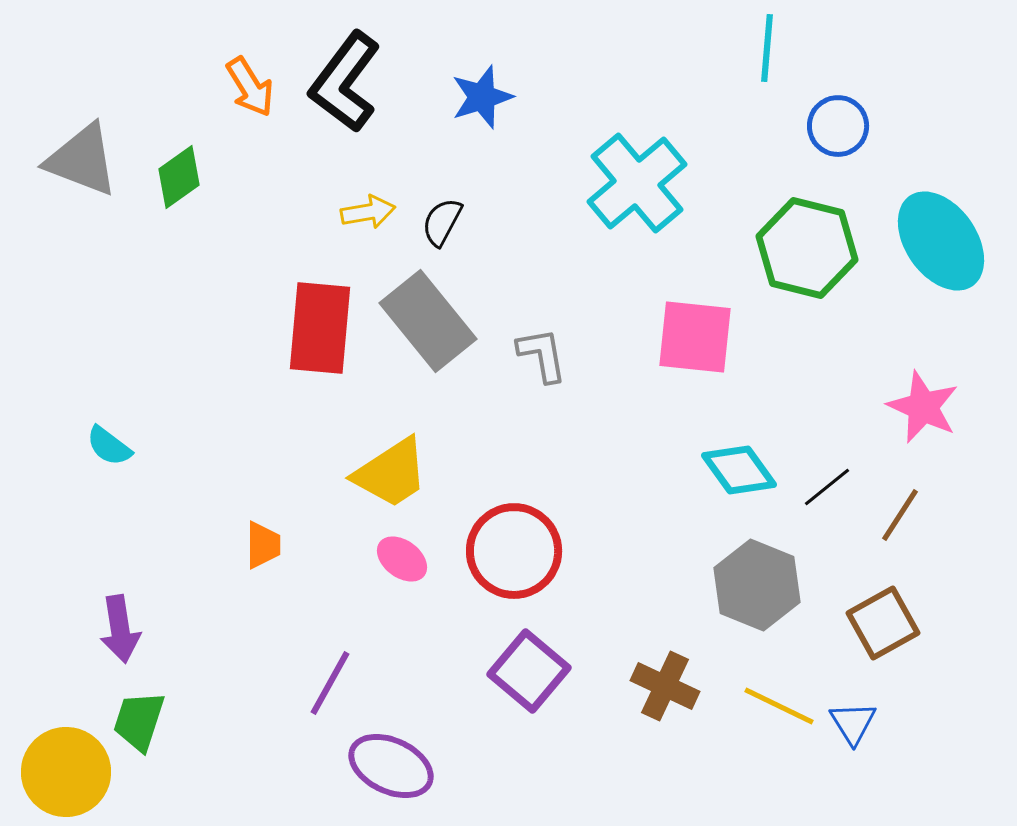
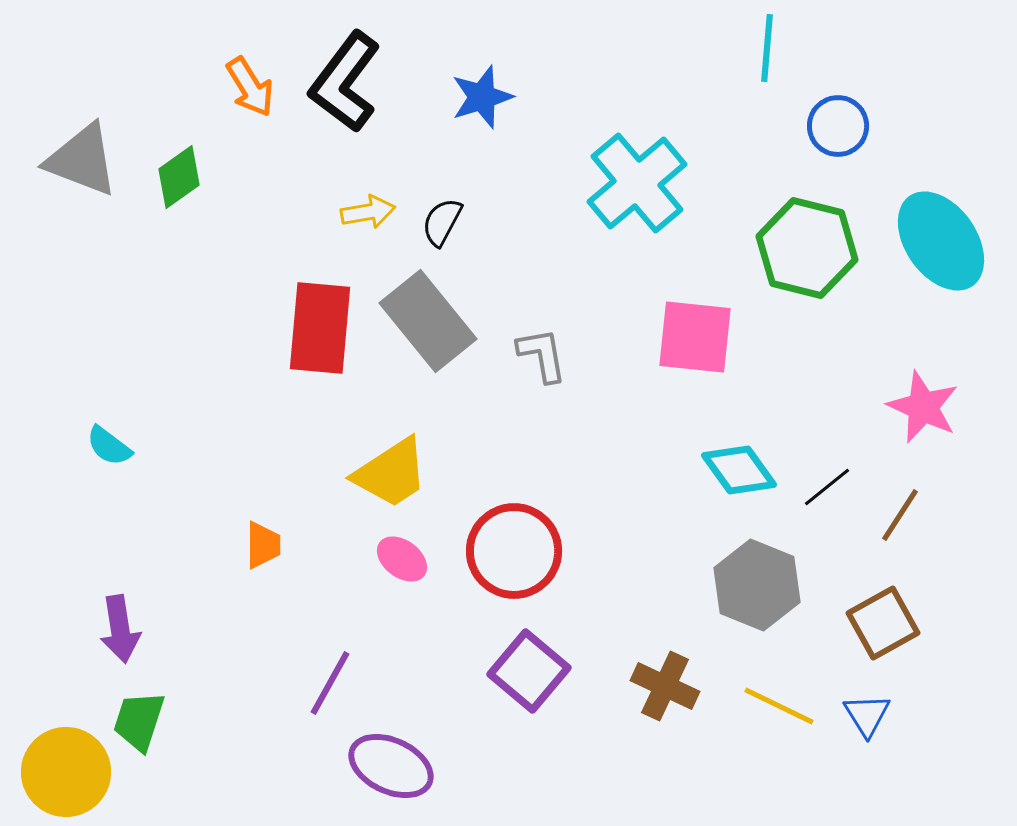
blue triangle: moved 14 px right, 8 px up
